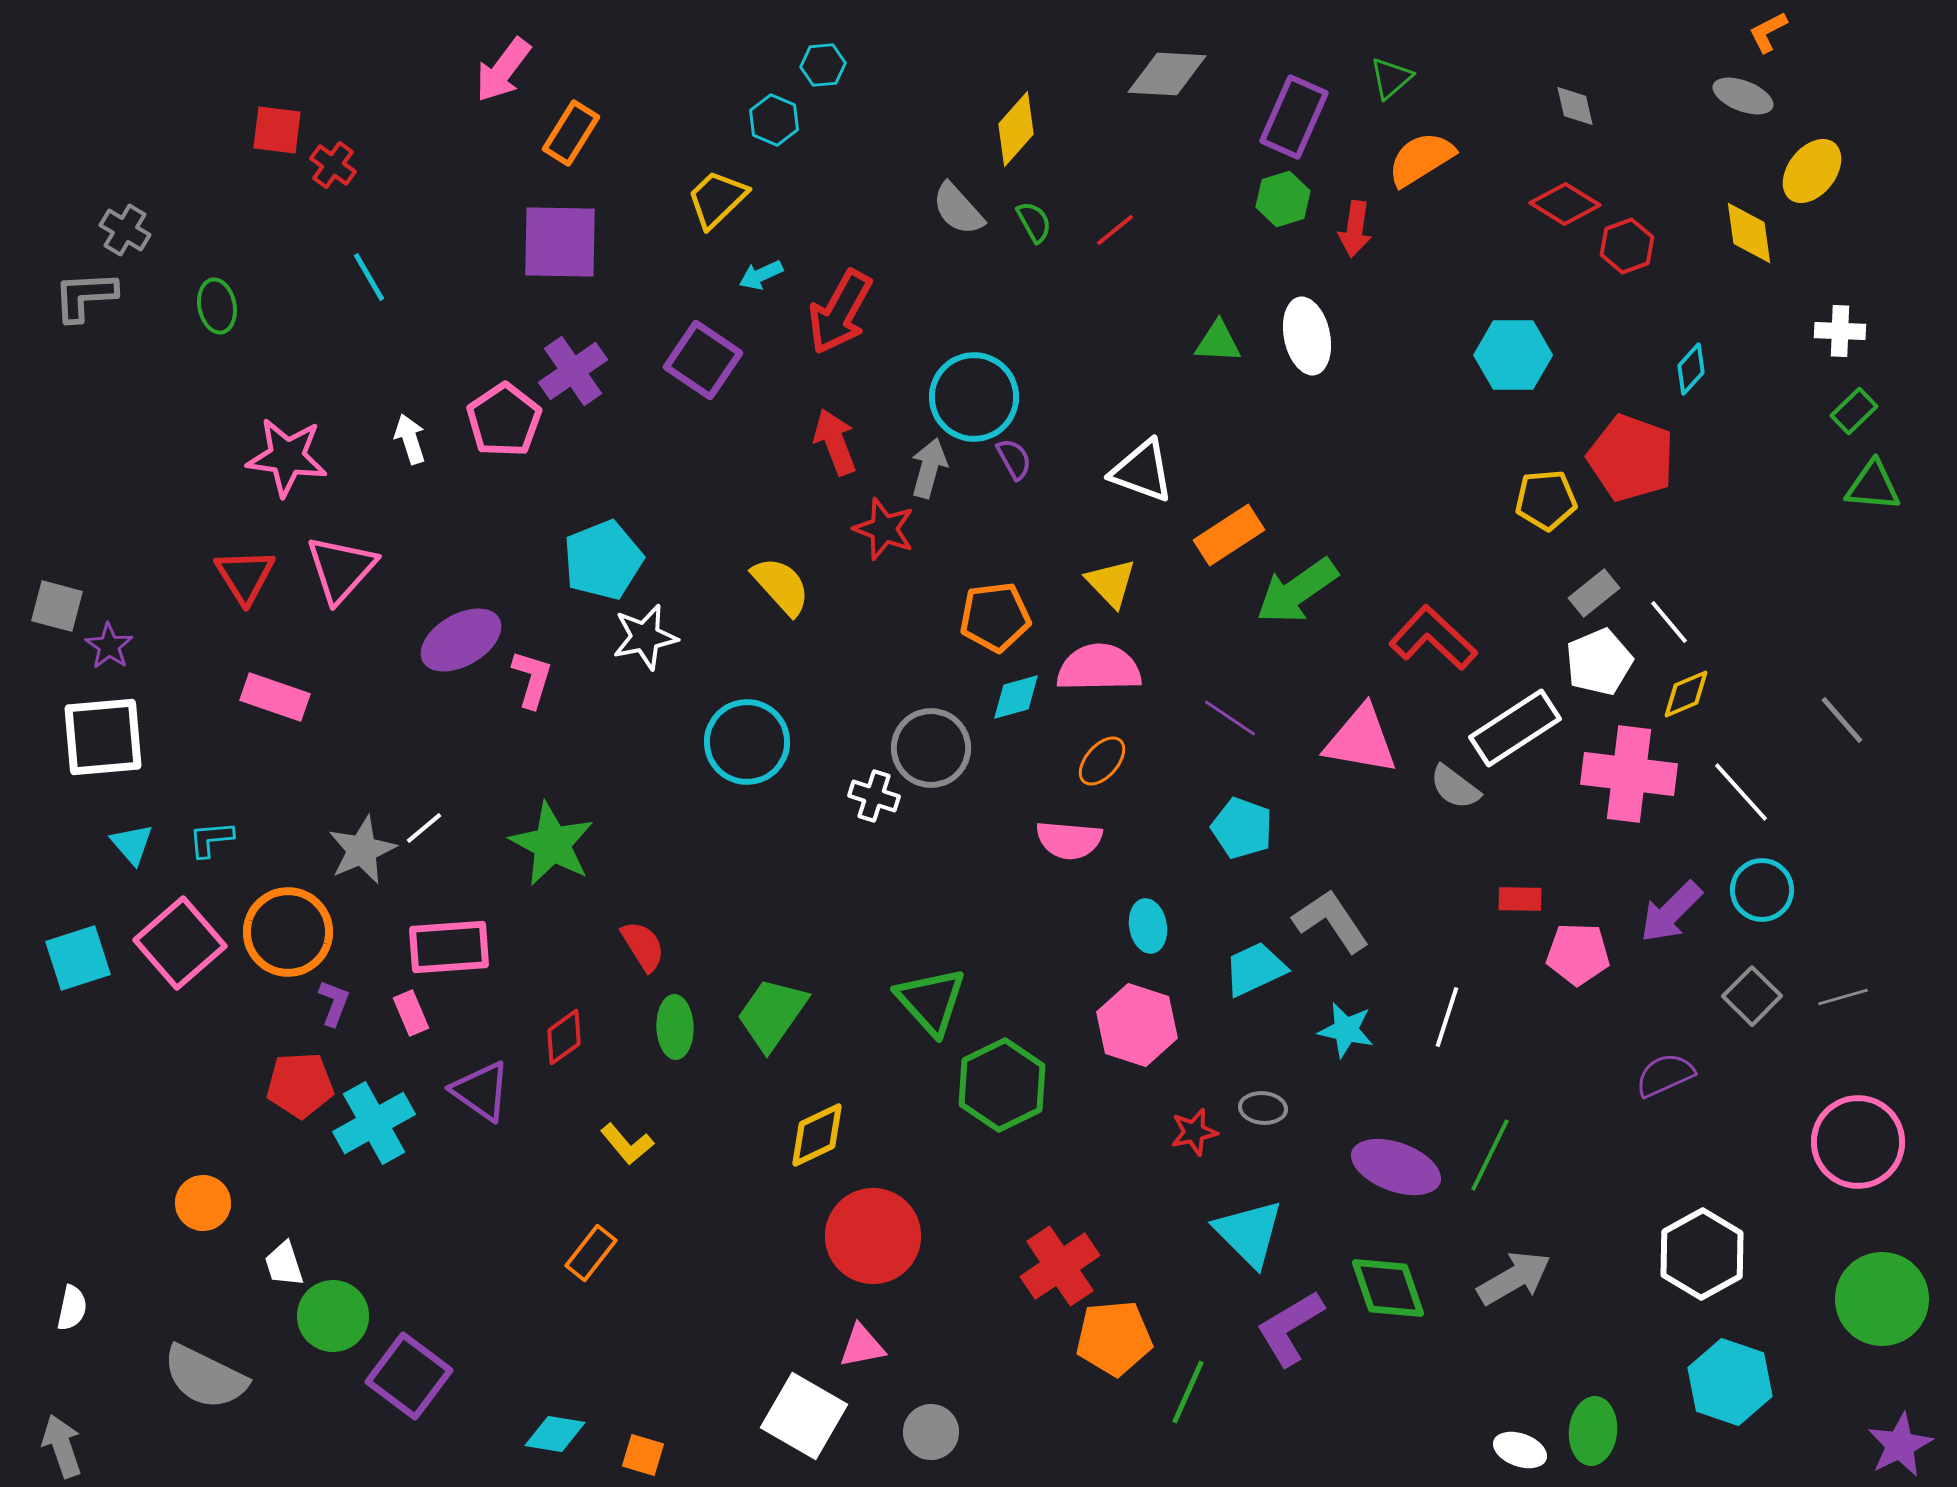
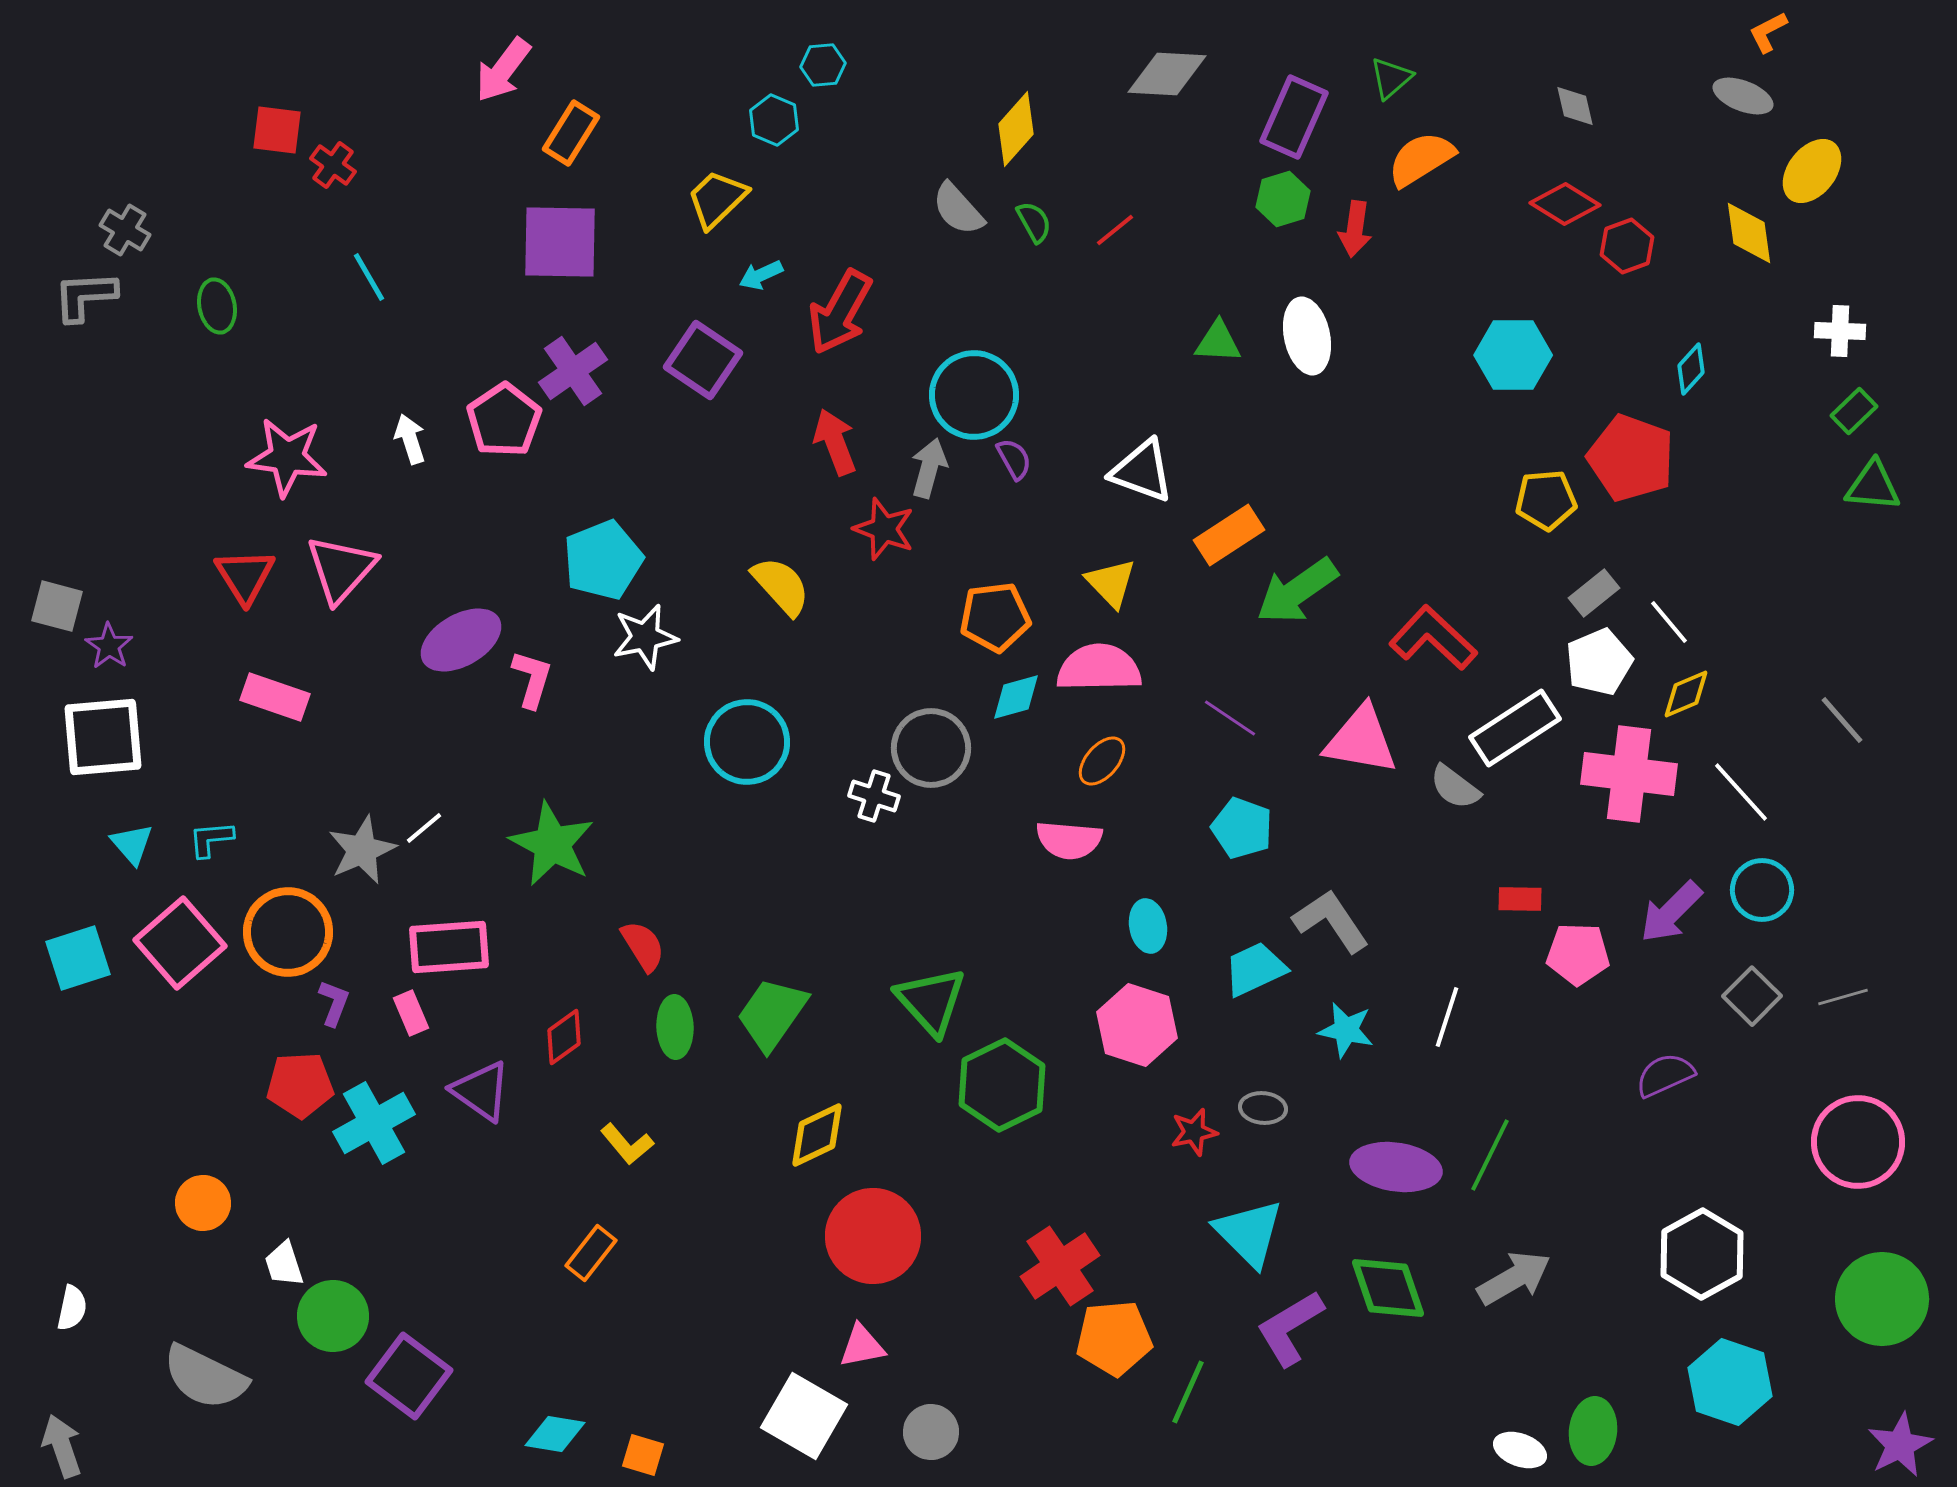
cyan circle at (974, 397): moved 2 px up
purple ellipse at (1396, 1167): rotated 12 degrees counterclockwise
